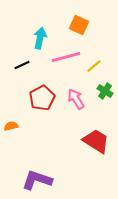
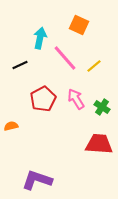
pink line: moved 1 px left, 1 px down; rotated 64 degrees clockwise
black line: moved 2 px left
green cross: moved 3 px left, 16 px down
red pentagon: moved 1 px right, 1 px down
red trapezoid: moved 3 px right, 3 px down; rotated 28 degrees counterclockwise
